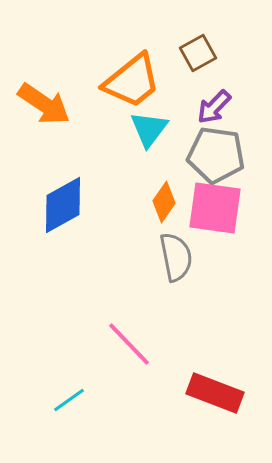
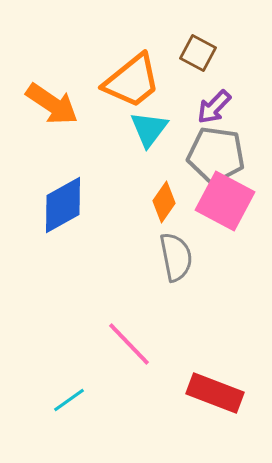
brown square: rotated 33 degrees counterclockwise
orange arrow: moved 8 px right
pink square: moved 10 px right, 7 px up; rotated 20 degrees clockwise
